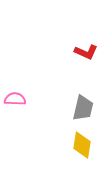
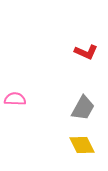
gray trapezoid: rotated 16 degrees clockwise
yellow diamond: rotated 36 degrees counterclockwise
